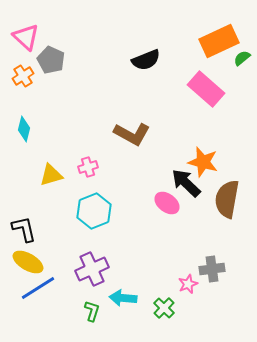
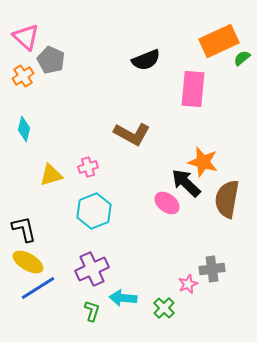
pink rectangle: moved 13 px left; rotated 54 degrees clockwise
